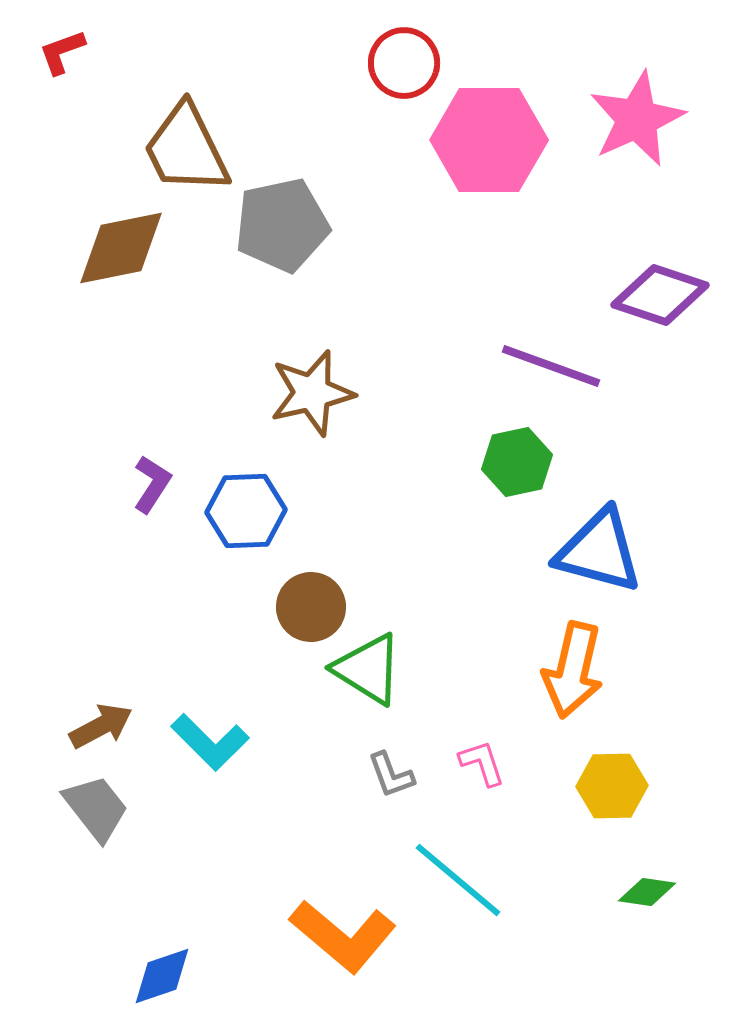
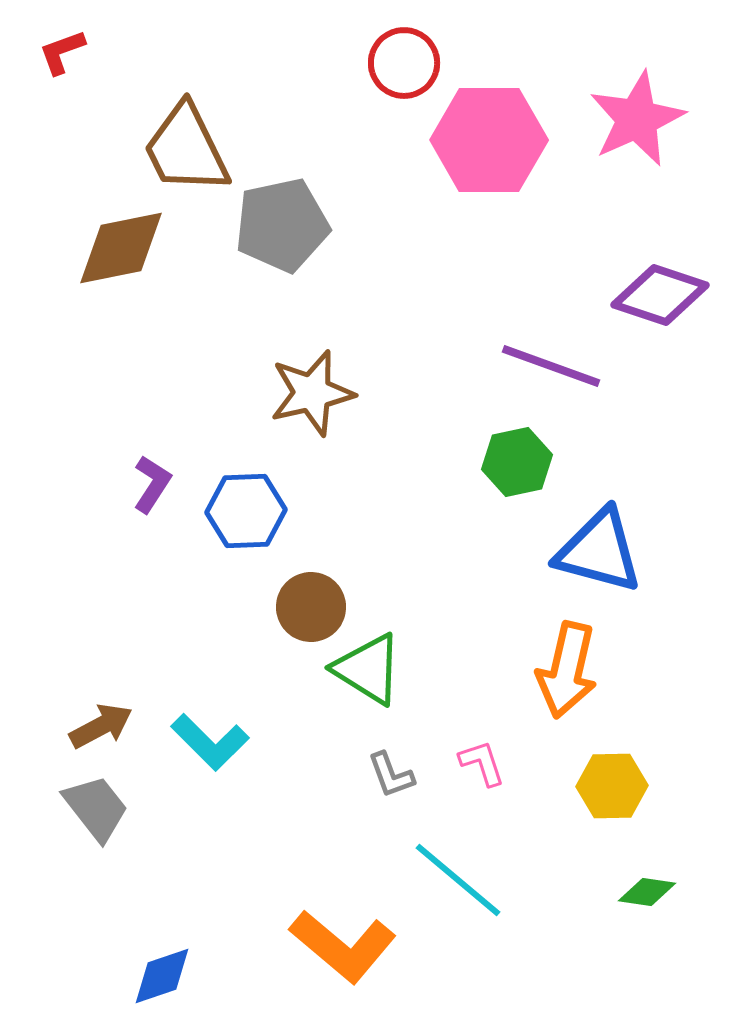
orange arrow: moved 6 px left
orange L-shape: moved 10 px down
